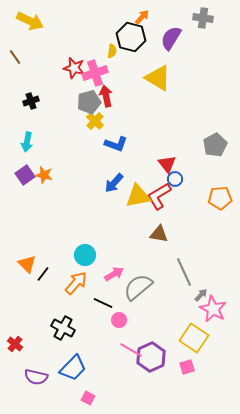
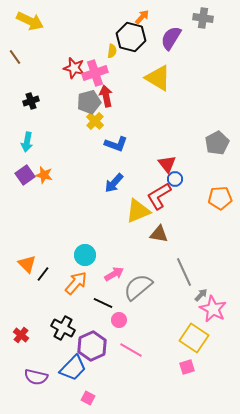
gray pentagon at (215, 145): moved 2 px right, 2 px up
yellow triangle at (138, 196): moved 15 px down; rotated 12 degrees counterclockwise
red cross at (15, 344): moved 6 px right, 9 px up
purple hexagon at (151, 357): moved 59 px left, 11 px up
